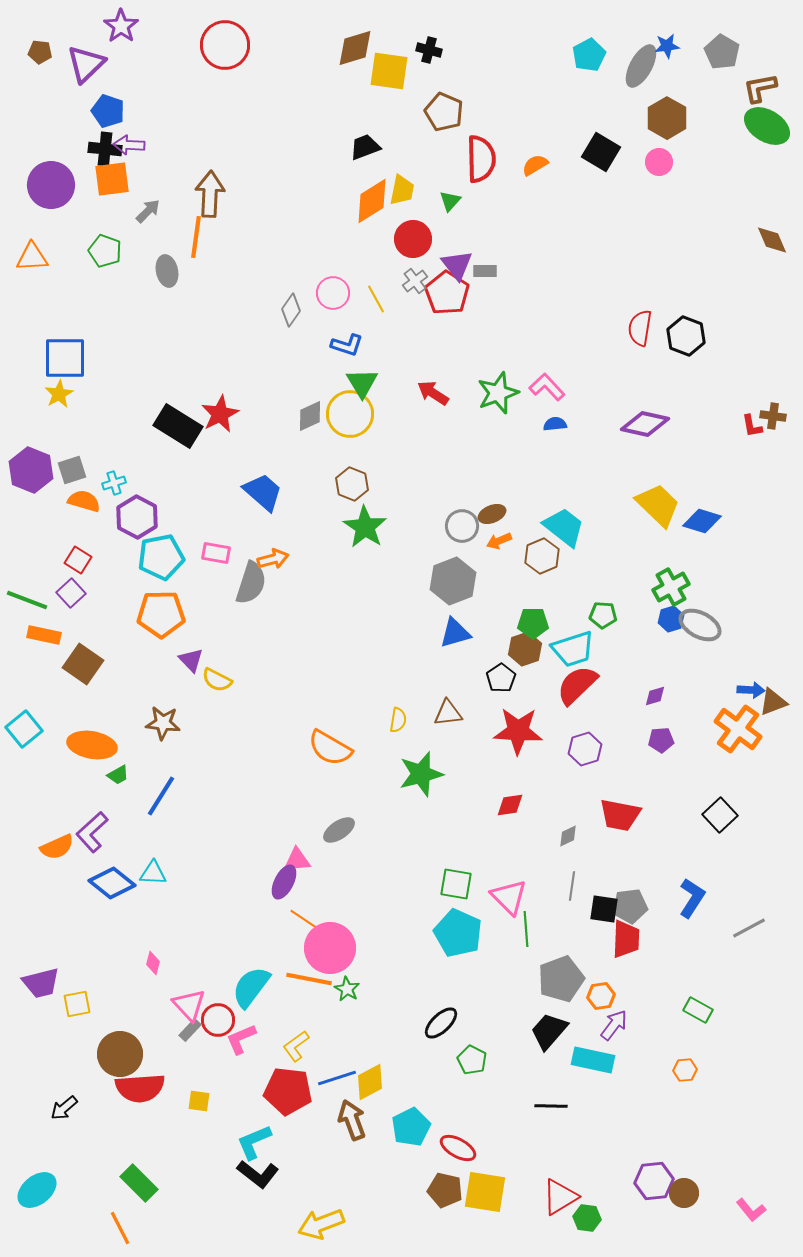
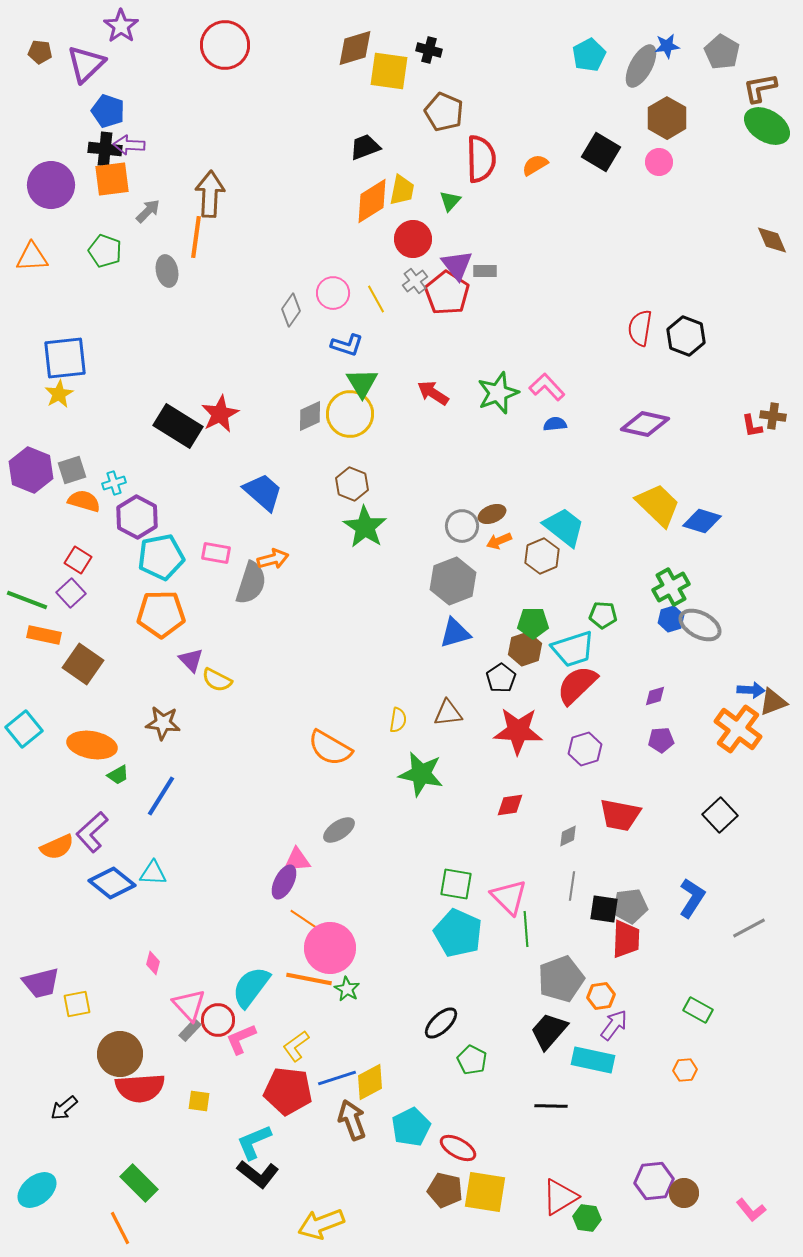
blue square at (65, 358): rotated 6 degrees counterclockwise
green star at (421, 774): rotated 27 degrees clockwise
